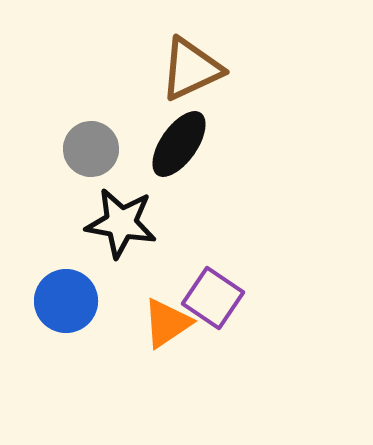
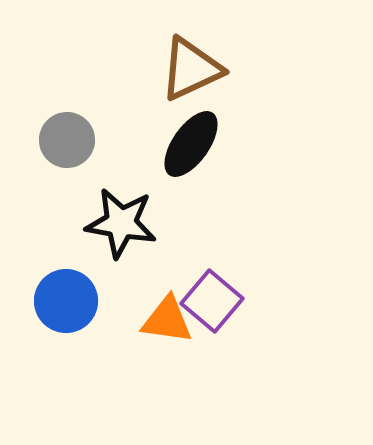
black ellipse: moved 12 px right
gray circle: moved 24 px left, 9 px up
purple square: moved 1 px left, 3 px down; rotated 6 degrees clockwise
orange triangle: moved 3 px up; rotated 42 degrees clockwise
